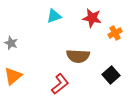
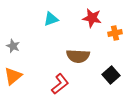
cyan triangle: moved 3 px left, 3 px down
orange cross: rotated 16 degrees clockwise
gray star: moved 2 px right, 3 px down
